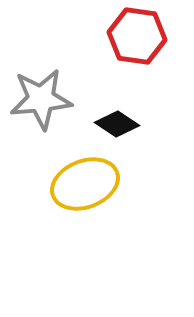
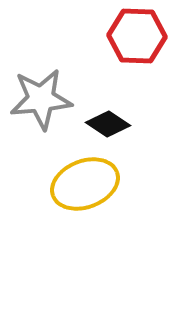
red hexagon: rotated 6 degrees counterclockwise
black diamond: moved 9 px left
